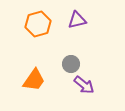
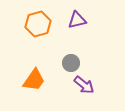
gray circle: moved 1 px up
